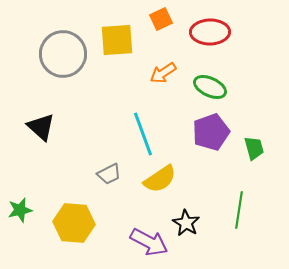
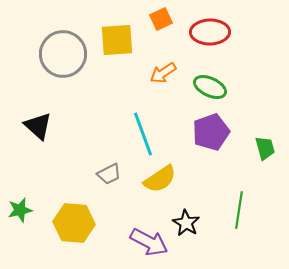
black triangle: moved 3 px left, 1 px up
green trapezoid: moved 11 px right
